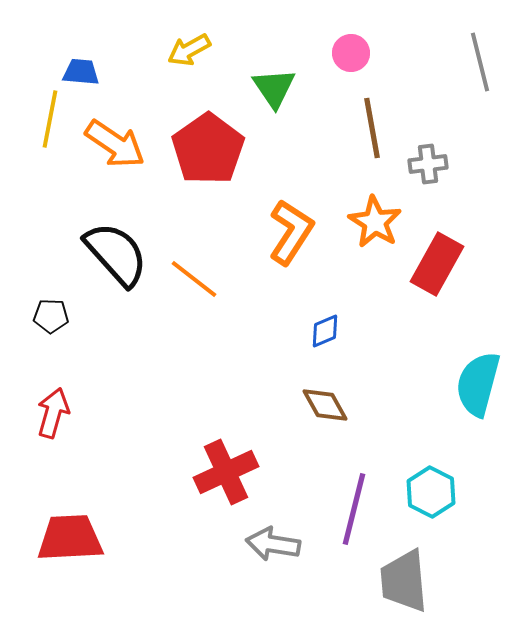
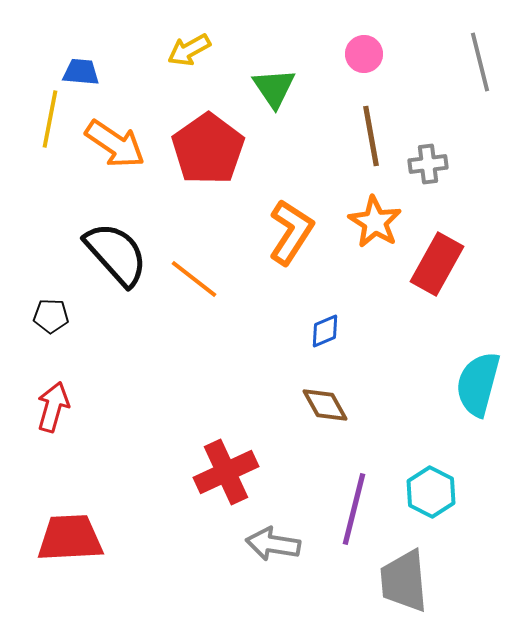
pink circle: moved 13 px right, 1 px down
brown line: moved 1 px left, 8 px down
red arrow: moved 6 px up
